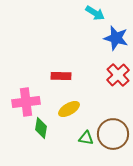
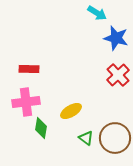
cyan arrow: moved 2 px right
red rectangle: moved 32 px left, 7 px up
yellow ellipse: moved 2 px right, 2 px down
brown circle: moved 2 px right, 4 px down
green triangle: rotated 28 degrees clockwise
